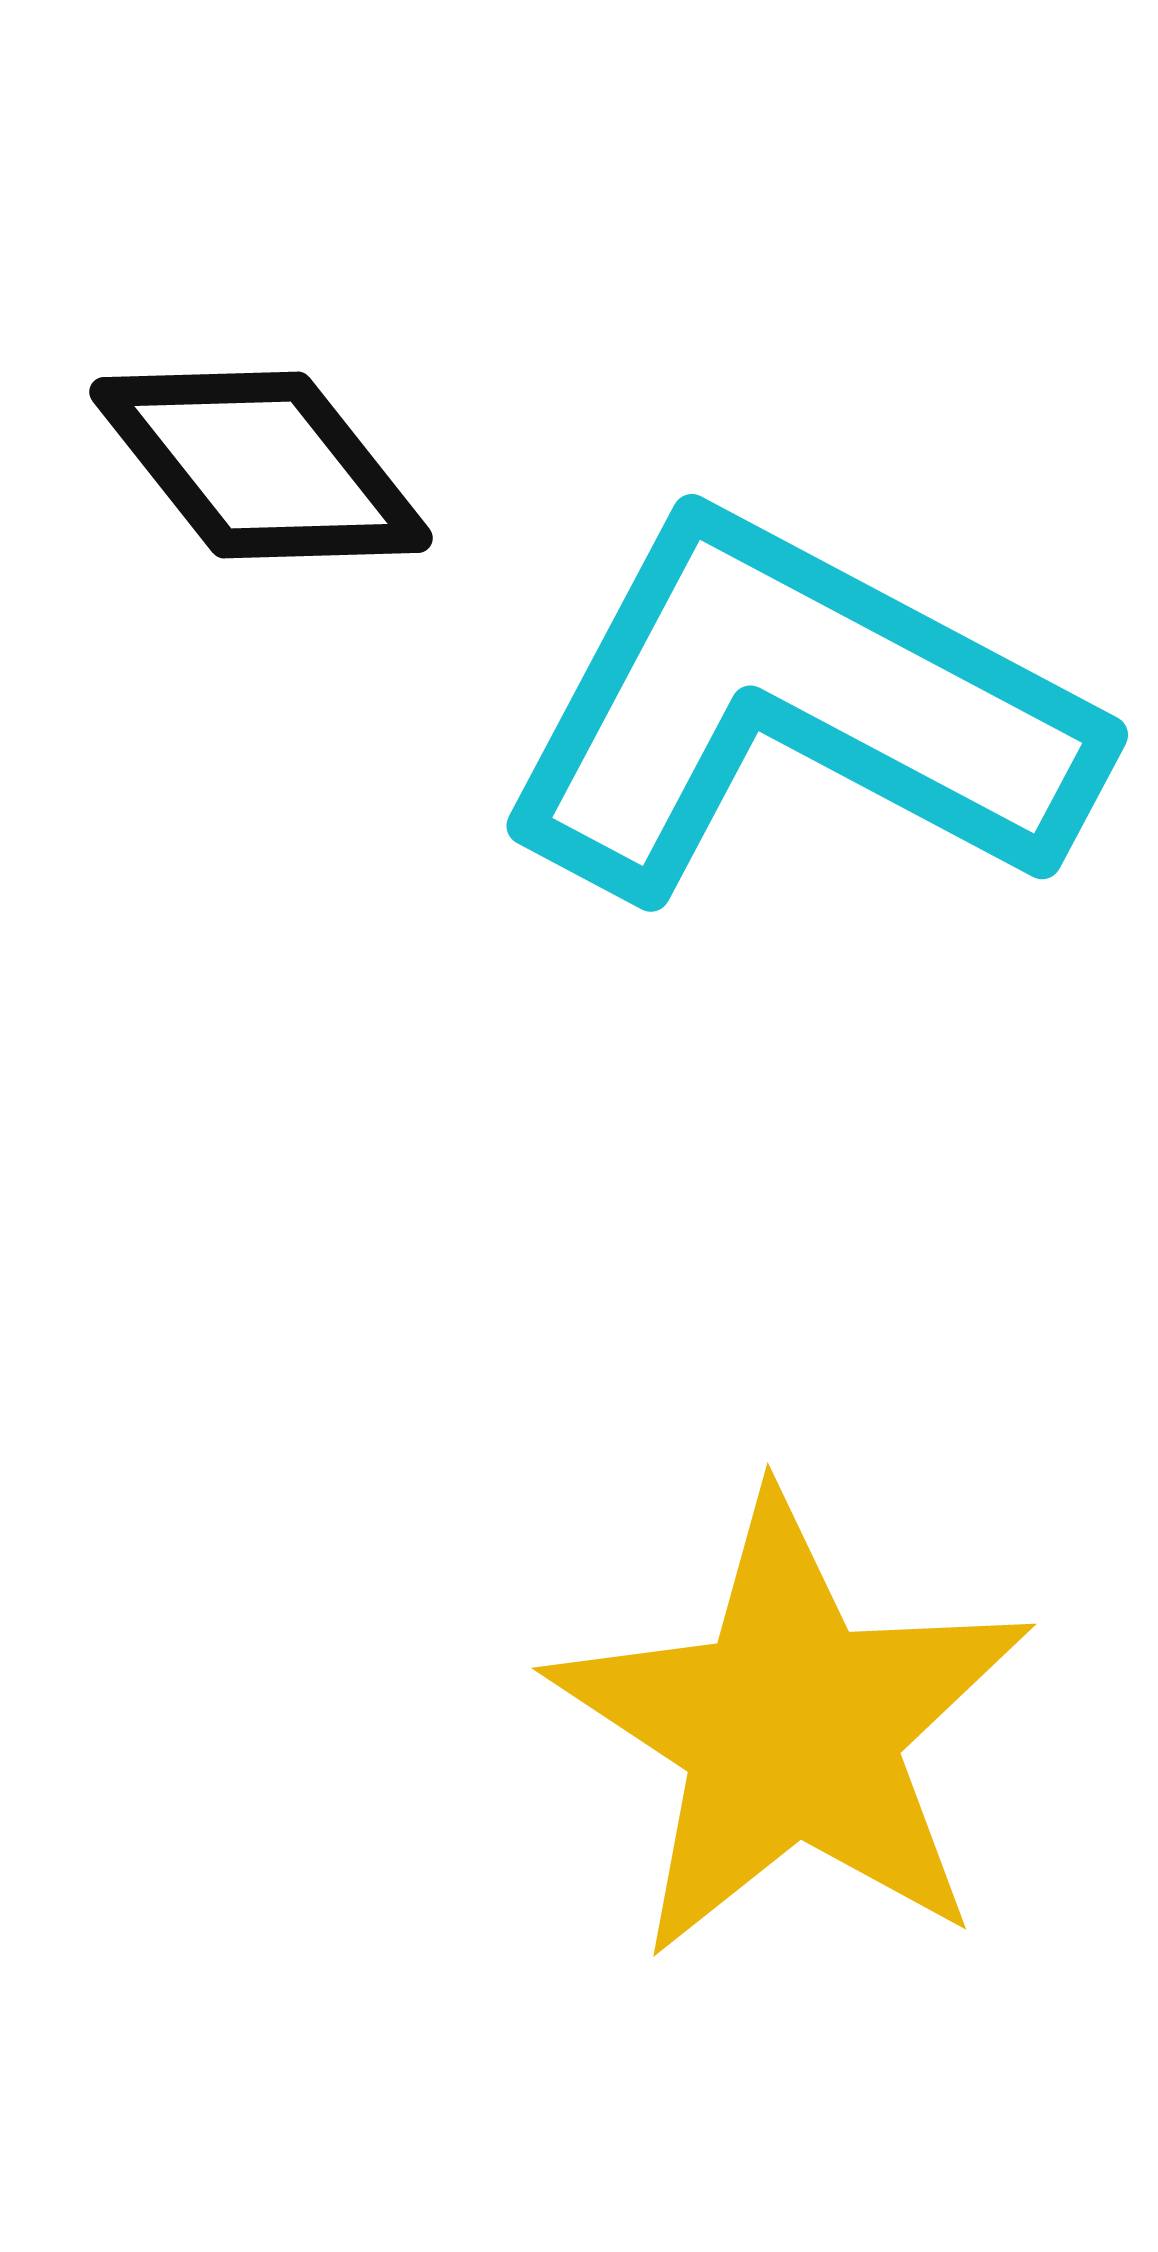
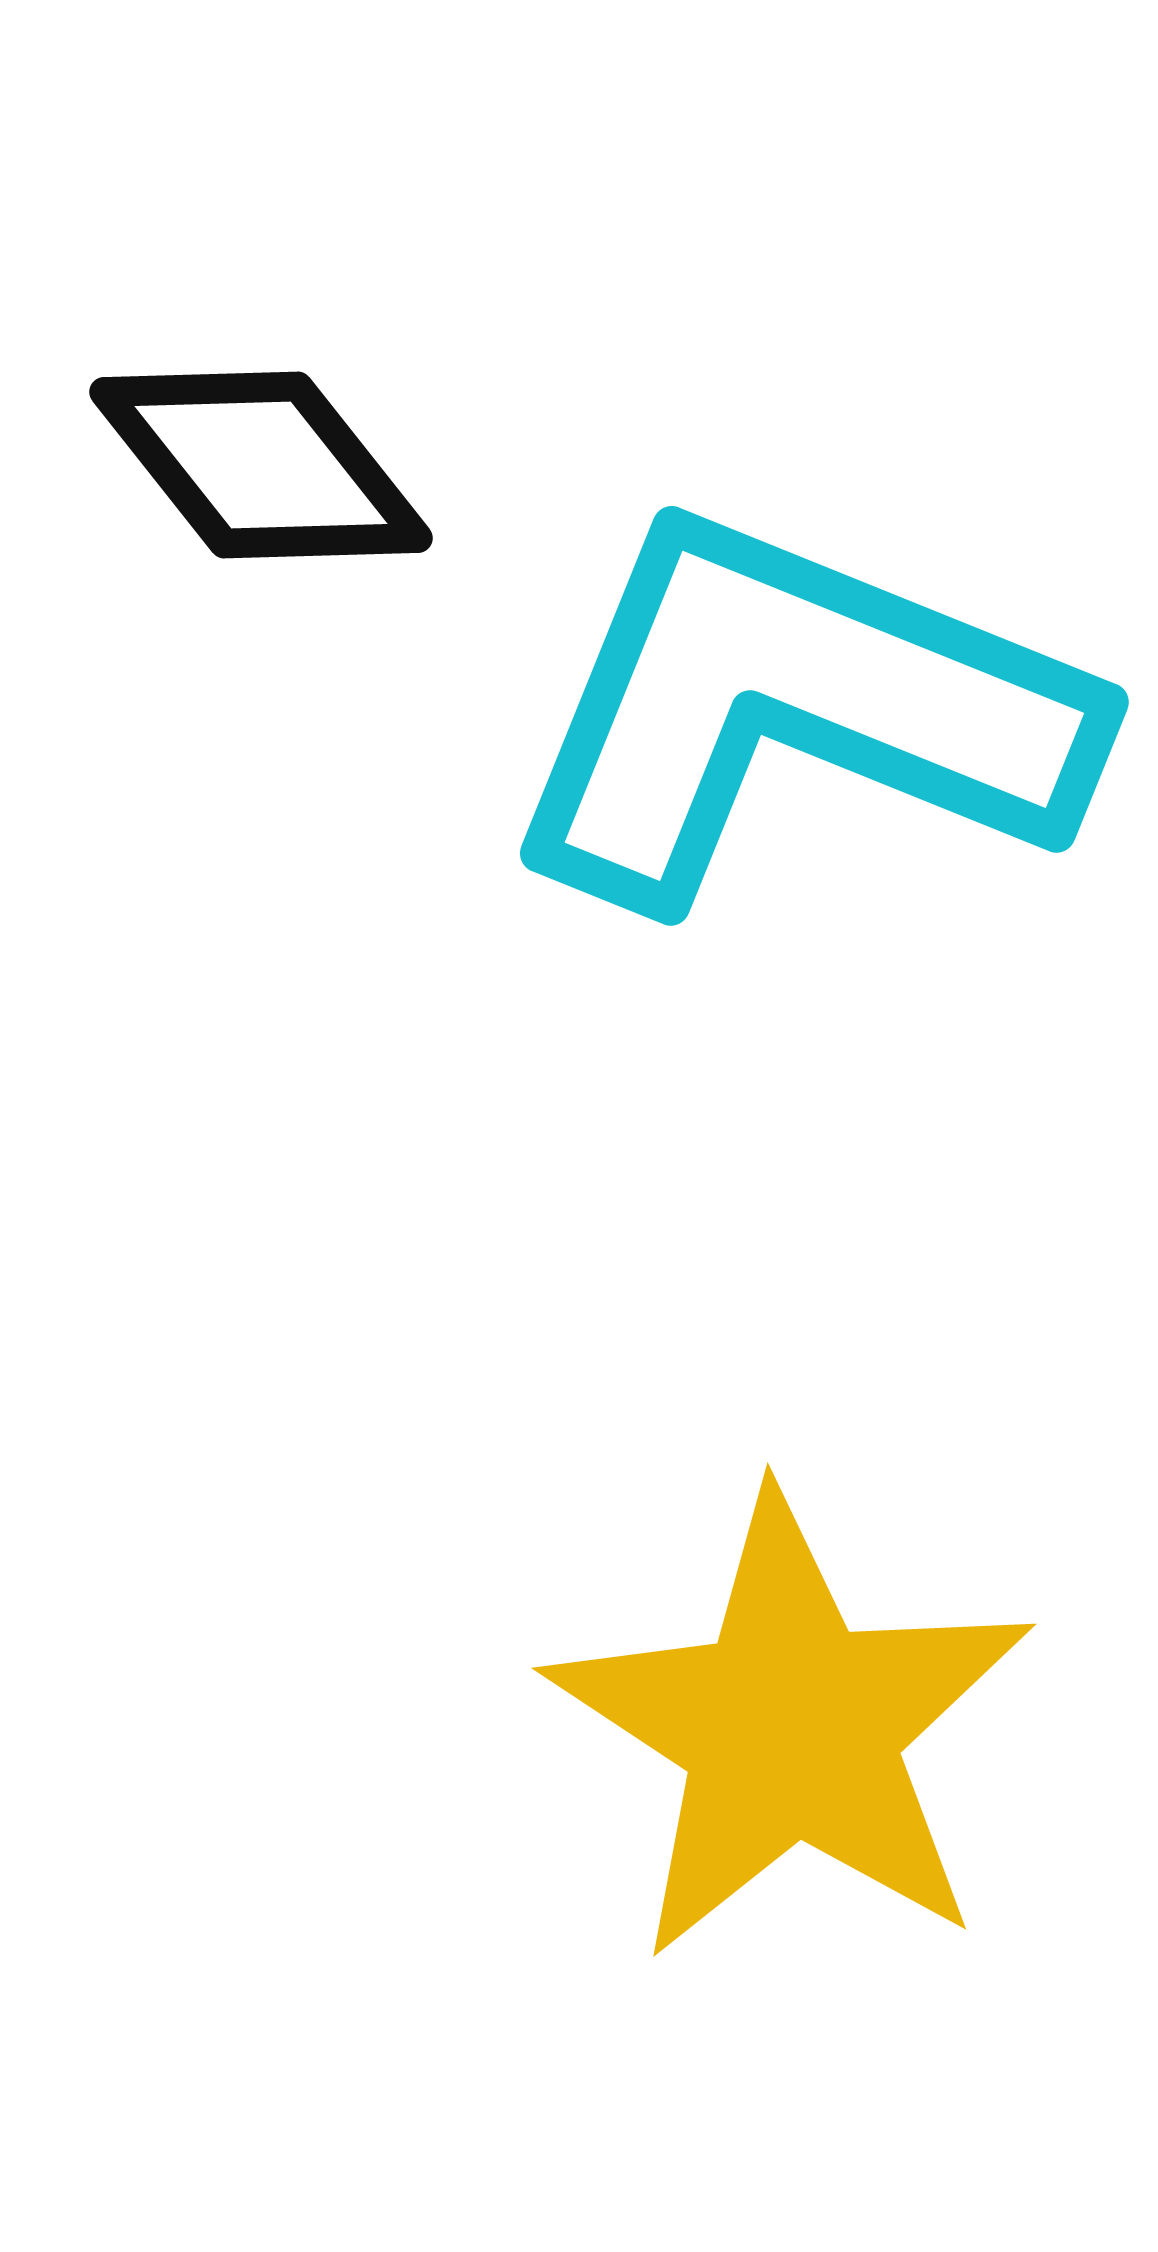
cyan L-shape: rotated 6 degrees counterclockwise
